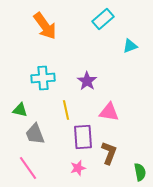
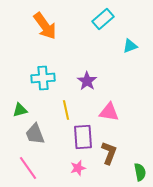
green triangle: rotated 28 degrees counterclockwise
